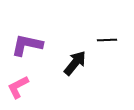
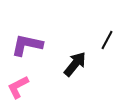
black line: rotated 60 degrees counterclockwise
black arrow: moved 1 px down
